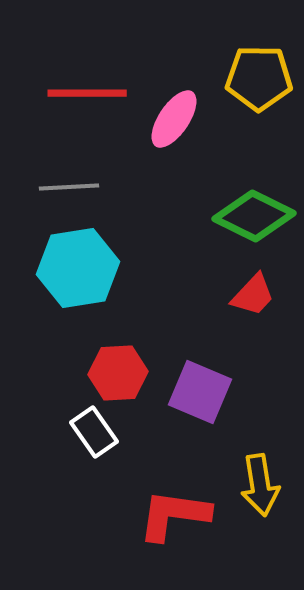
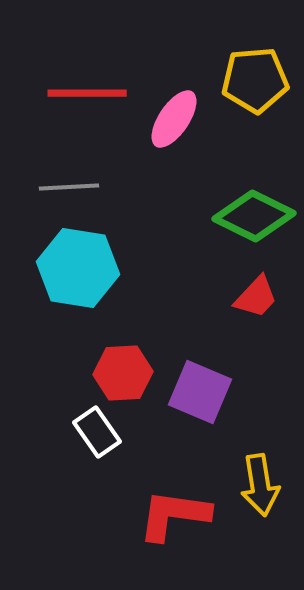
yellow pentagon: moved 4 px left, 2 px down; rotated 6 degrees counterclockwise
cyan hexagon: rotated 18 degrees clockwise
red trapezoid: moved 3 px right, 2 px down
red hexagon: moved 5 px right
white rectangle: moved 3 px right
